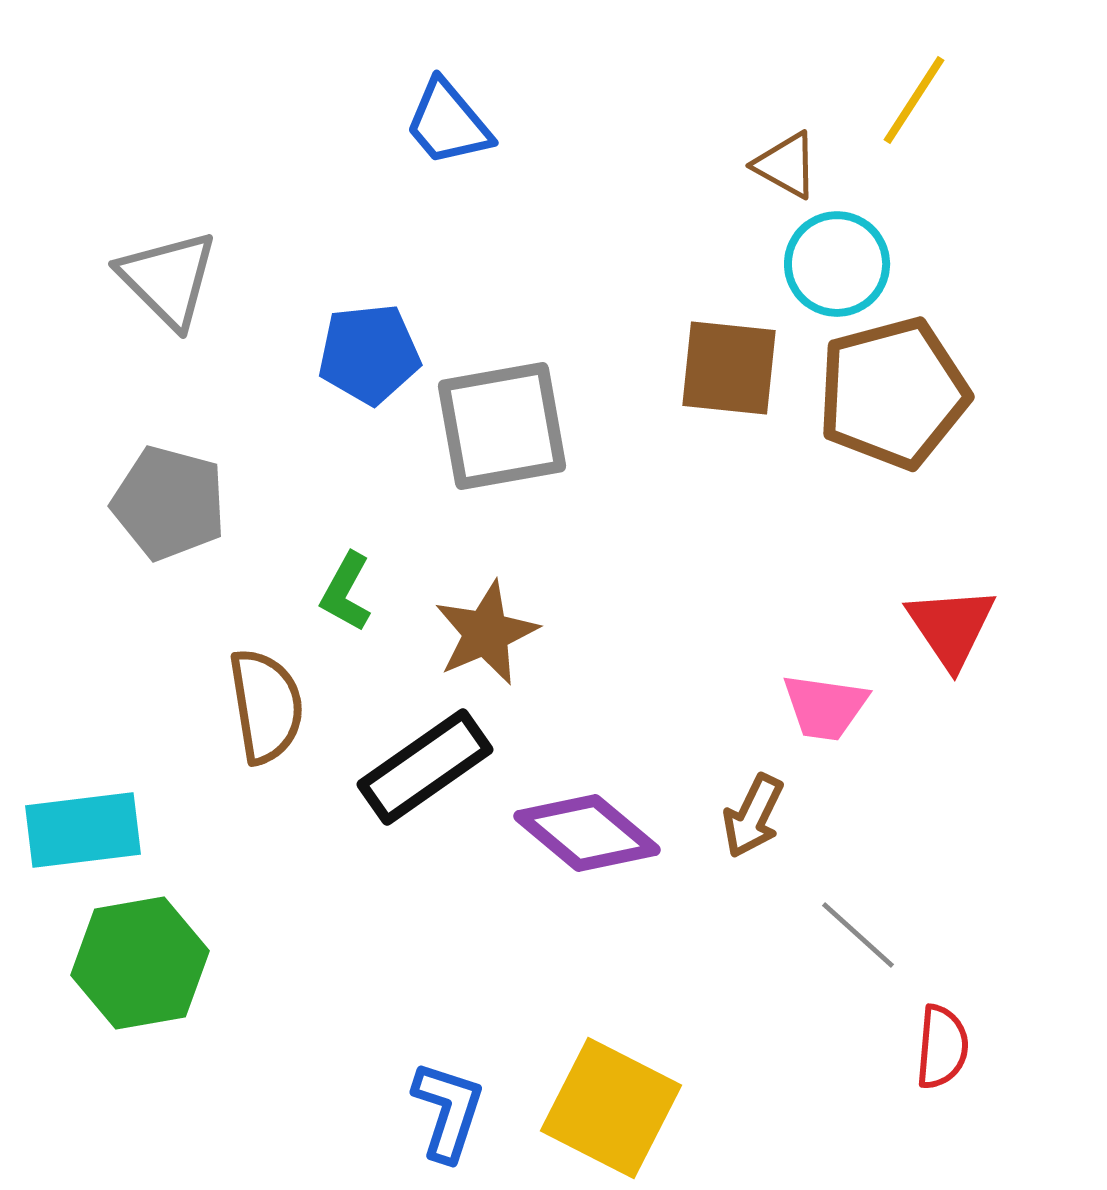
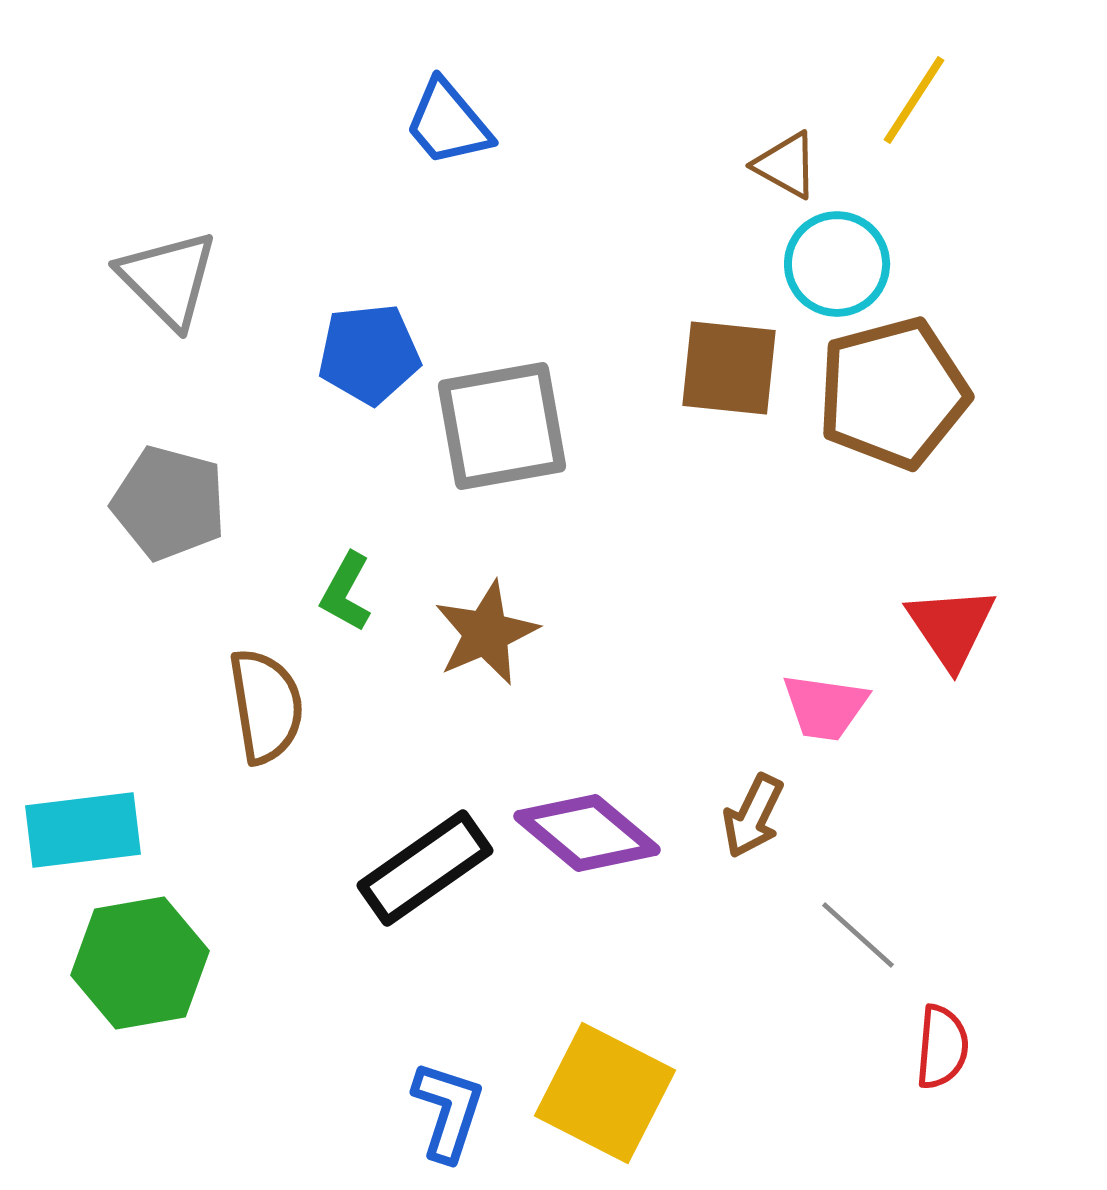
black rectangle: moved 101 px down
yellow square: moved 6 px left, 15 px up
